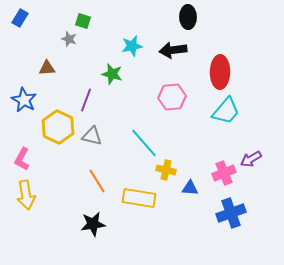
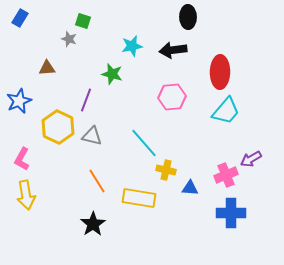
blue star: moved 5 px left, 1 px down; rotated 20 degrees clockwise
pink cross: moved 2 px right, 2 px down
blue cross: rotated 20 degrees clockwise
black star: rotated 25 degrees counterclockwise
